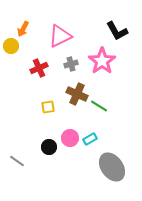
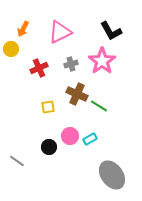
black L-shape: moved 6 px left
pink triangle: moved 4 px up
yellow circle: moved 3 px down
pink circle: moved 2 px up
gray ellipse: moved 8 px down
